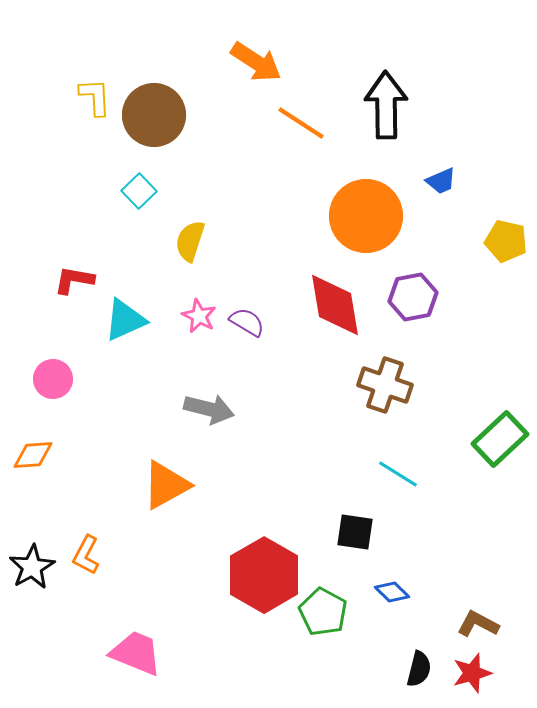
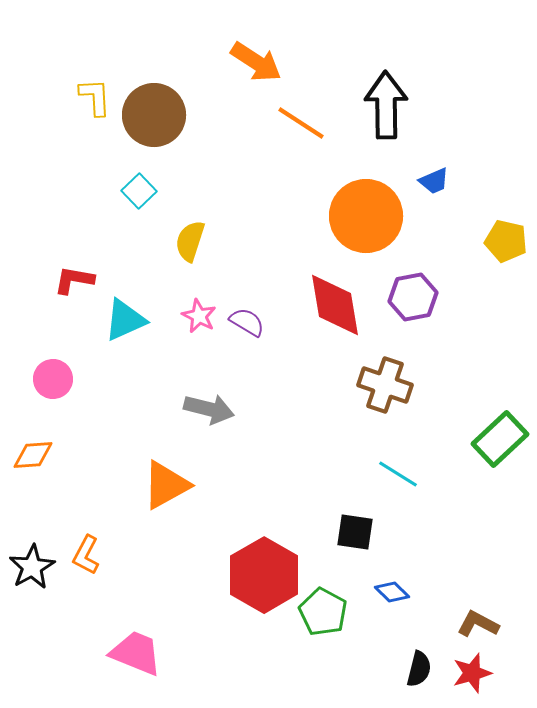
blue trapezoid: moved 7 px left
